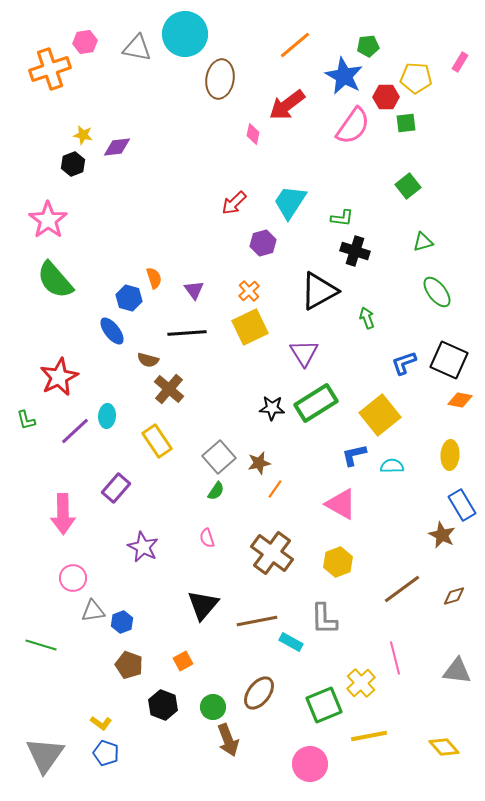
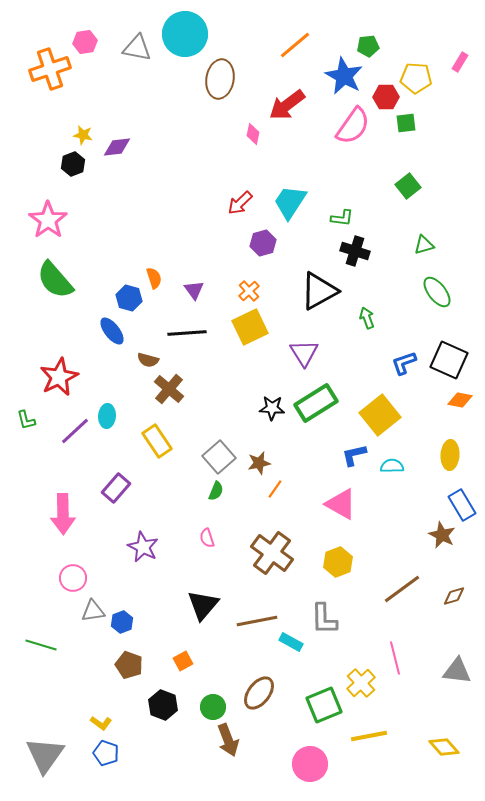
red arrow at (234, 203): moved 6 px right
green triangle at (423, 242): moved 1 px right, 3 px down
green semicircle at (216, 491): rotated 12 degrees counterclockwise
